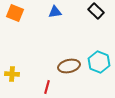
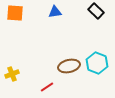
orange square: rotated 18 degrees counterclockwise
cyan hexagon: moved 2 px left, 1 px down
yellow cross: rotated 24 degrees counterclockwise
red line: rotated 40 degrees clockwise
